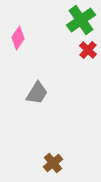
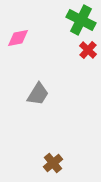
green cross: rotated 28 degrees counterclockwise
pink diamond: rotated 45 degrees clockwise
gray trapezoid: moved 1 px right, 1 px down
